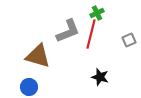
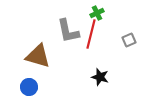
gray L-shape: rotated 100 degrees clockwise
